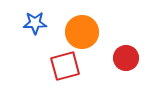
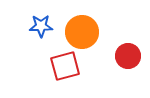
blue star: moved 6 px right, 3 px down
red circle: moved 2 px right, 2 px up
